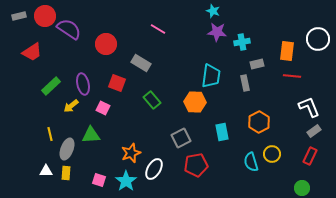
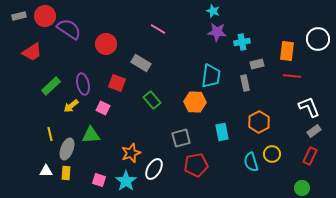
gray square at (181, 138): rotated 12 degrees clockwise
